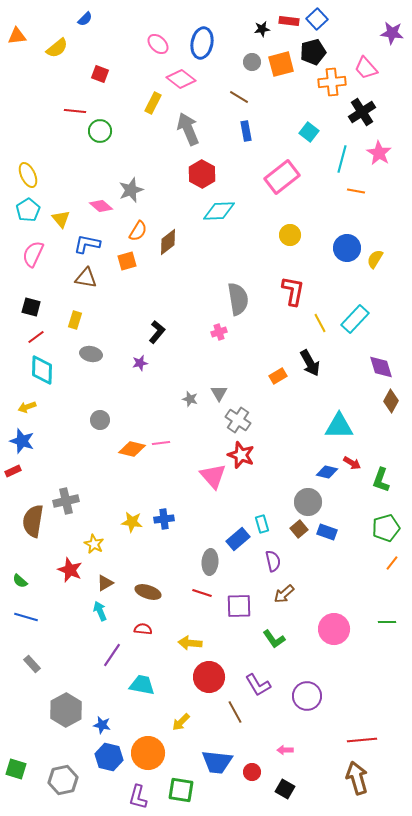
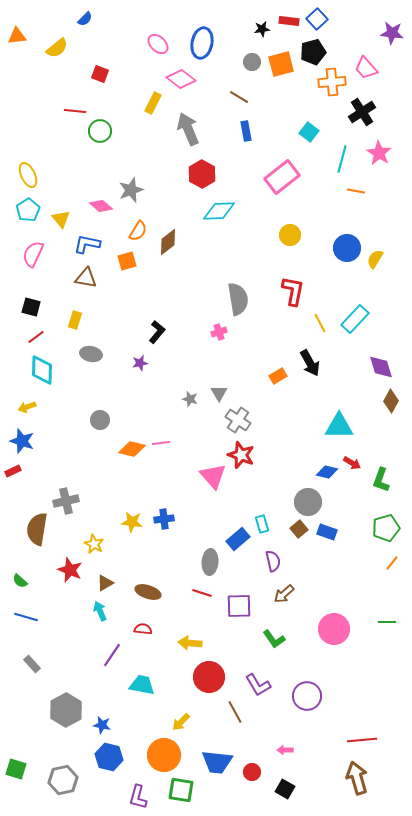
brown semicircle at (33, 521): moved 4 px right, 8 px down
orange circle at (148, 753): moved 16 px right, 2 px down
